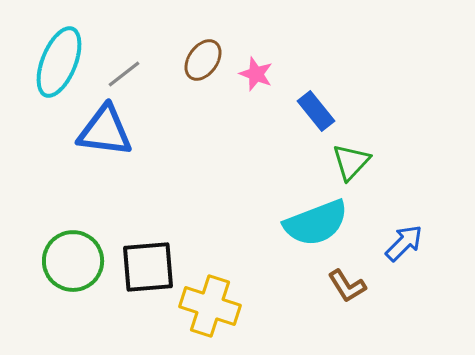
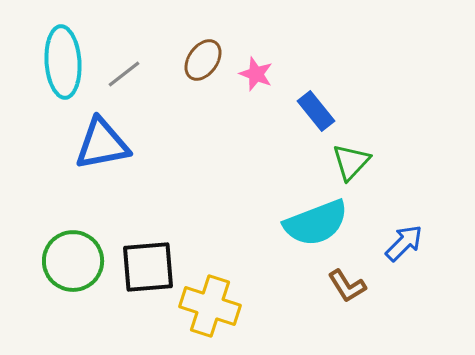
cyan ellipse: moved 4 px right; rotated 26 degrees counterclockwise
blue triangle: moved 3 px left, 13 px down; rotated 18 degrees counterclockwise
